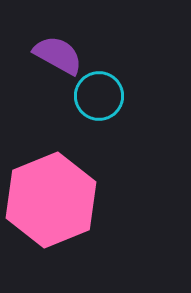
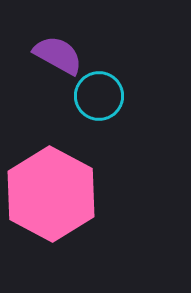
pink hexagon: moved 6 px up; rotated 10 degrees counterclockwise
